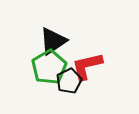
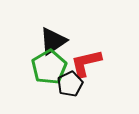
red L-shape: moved 1 px left, 3 px up
black pentagon: moved 1 px right, 3 px down
